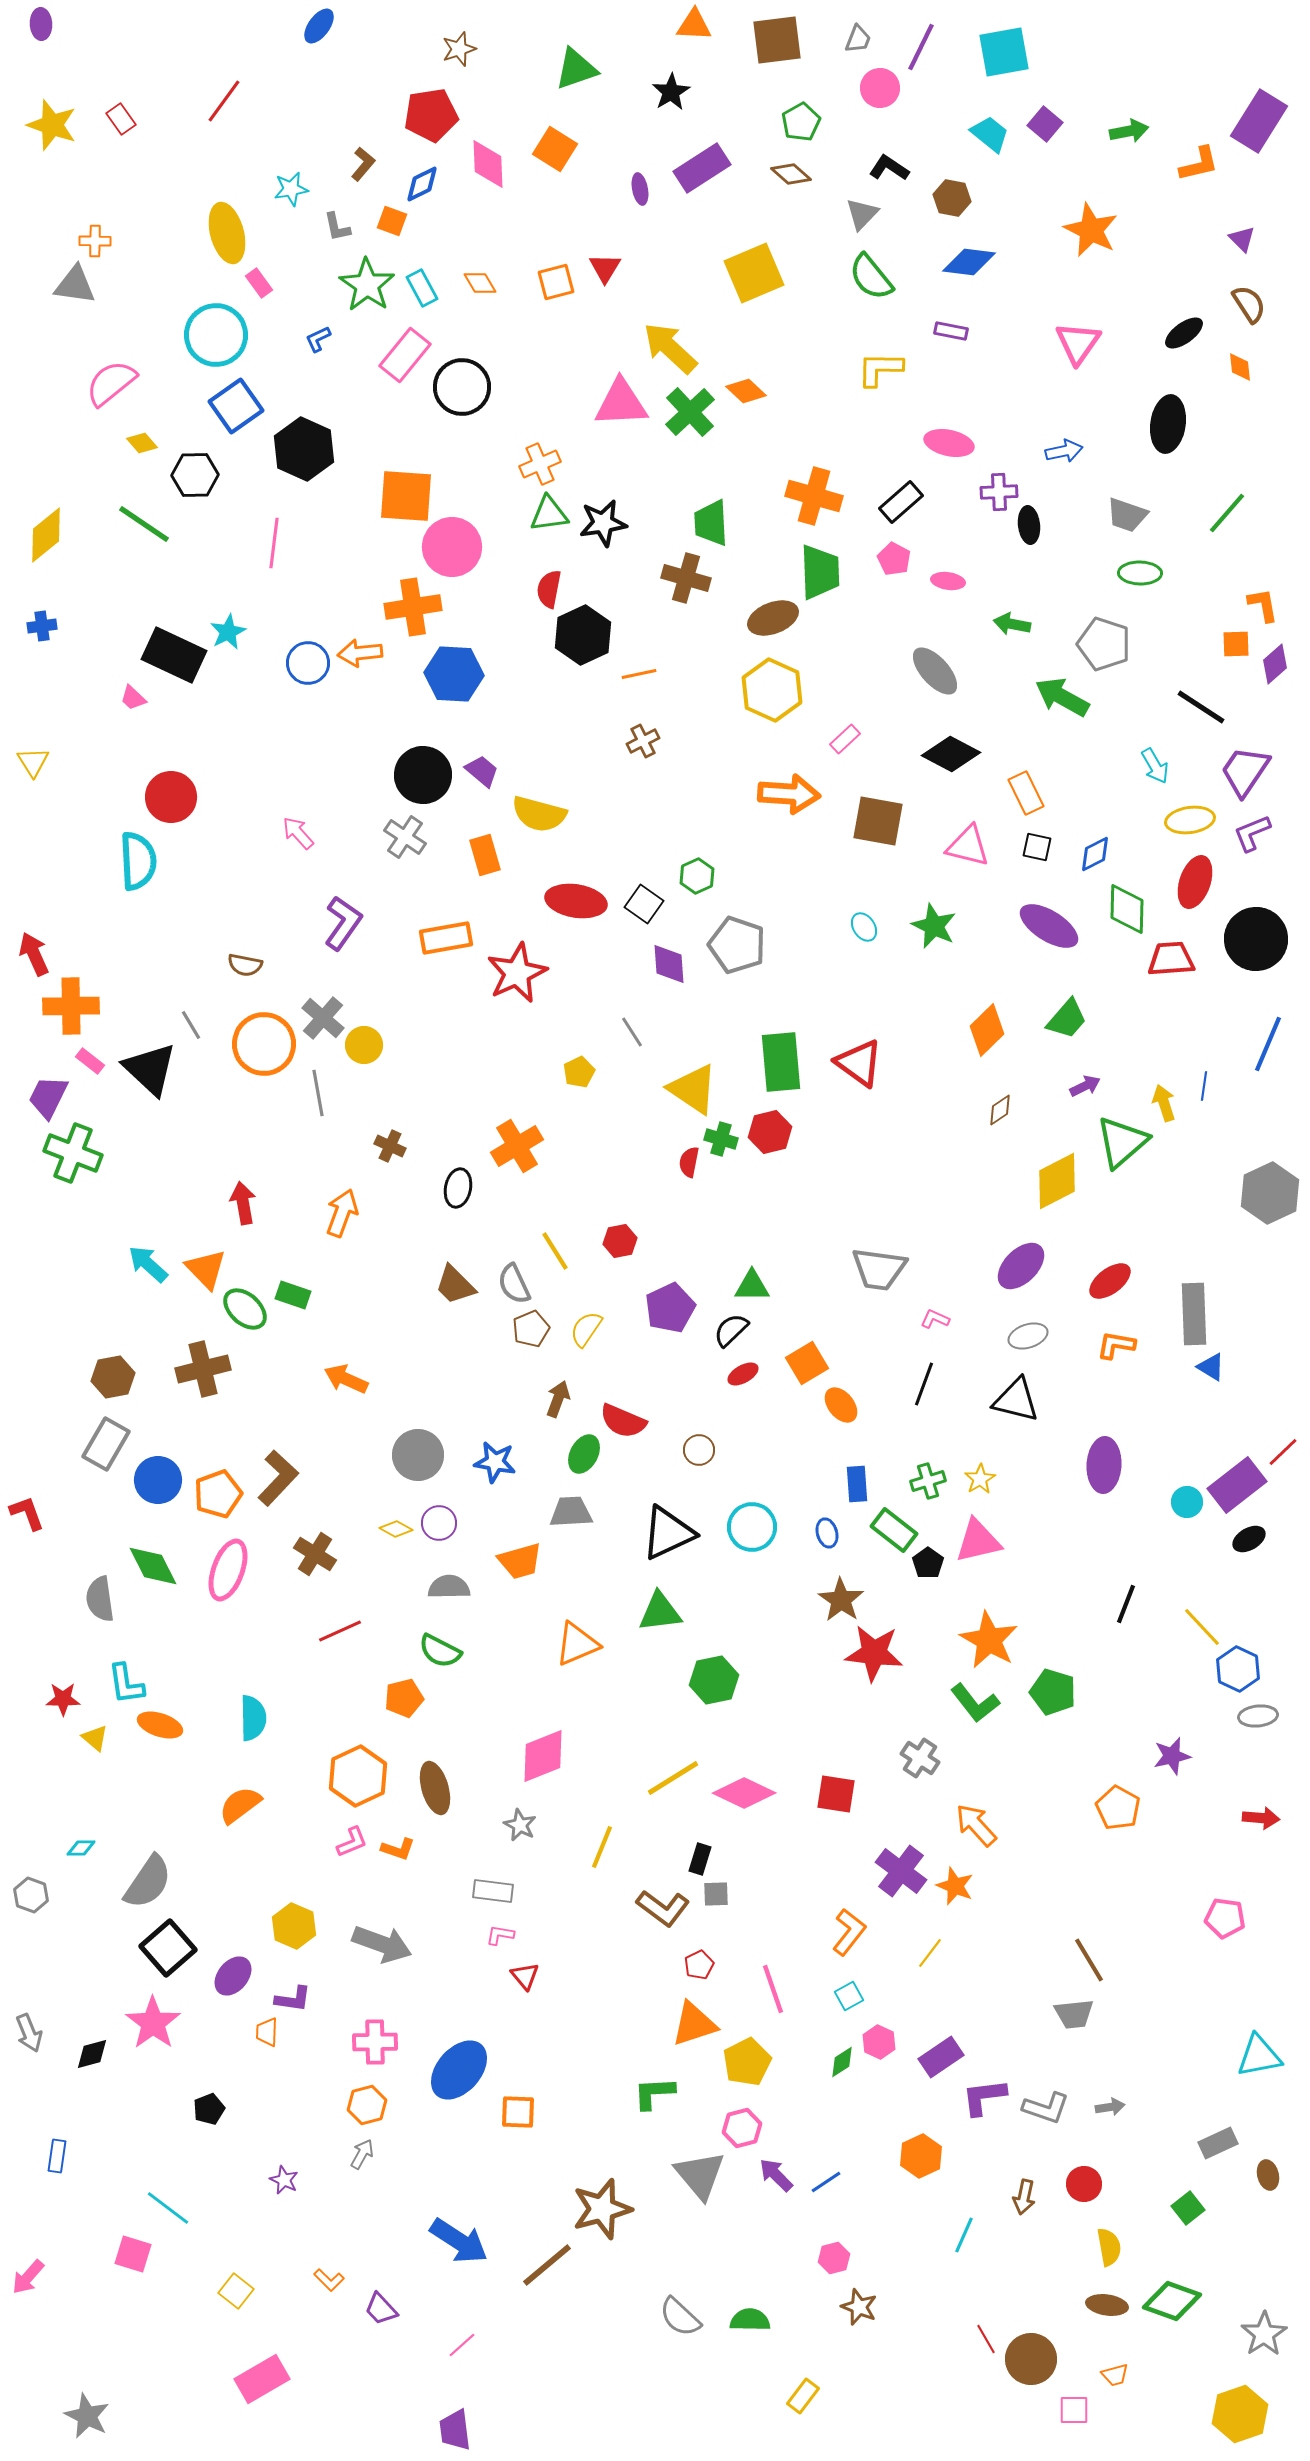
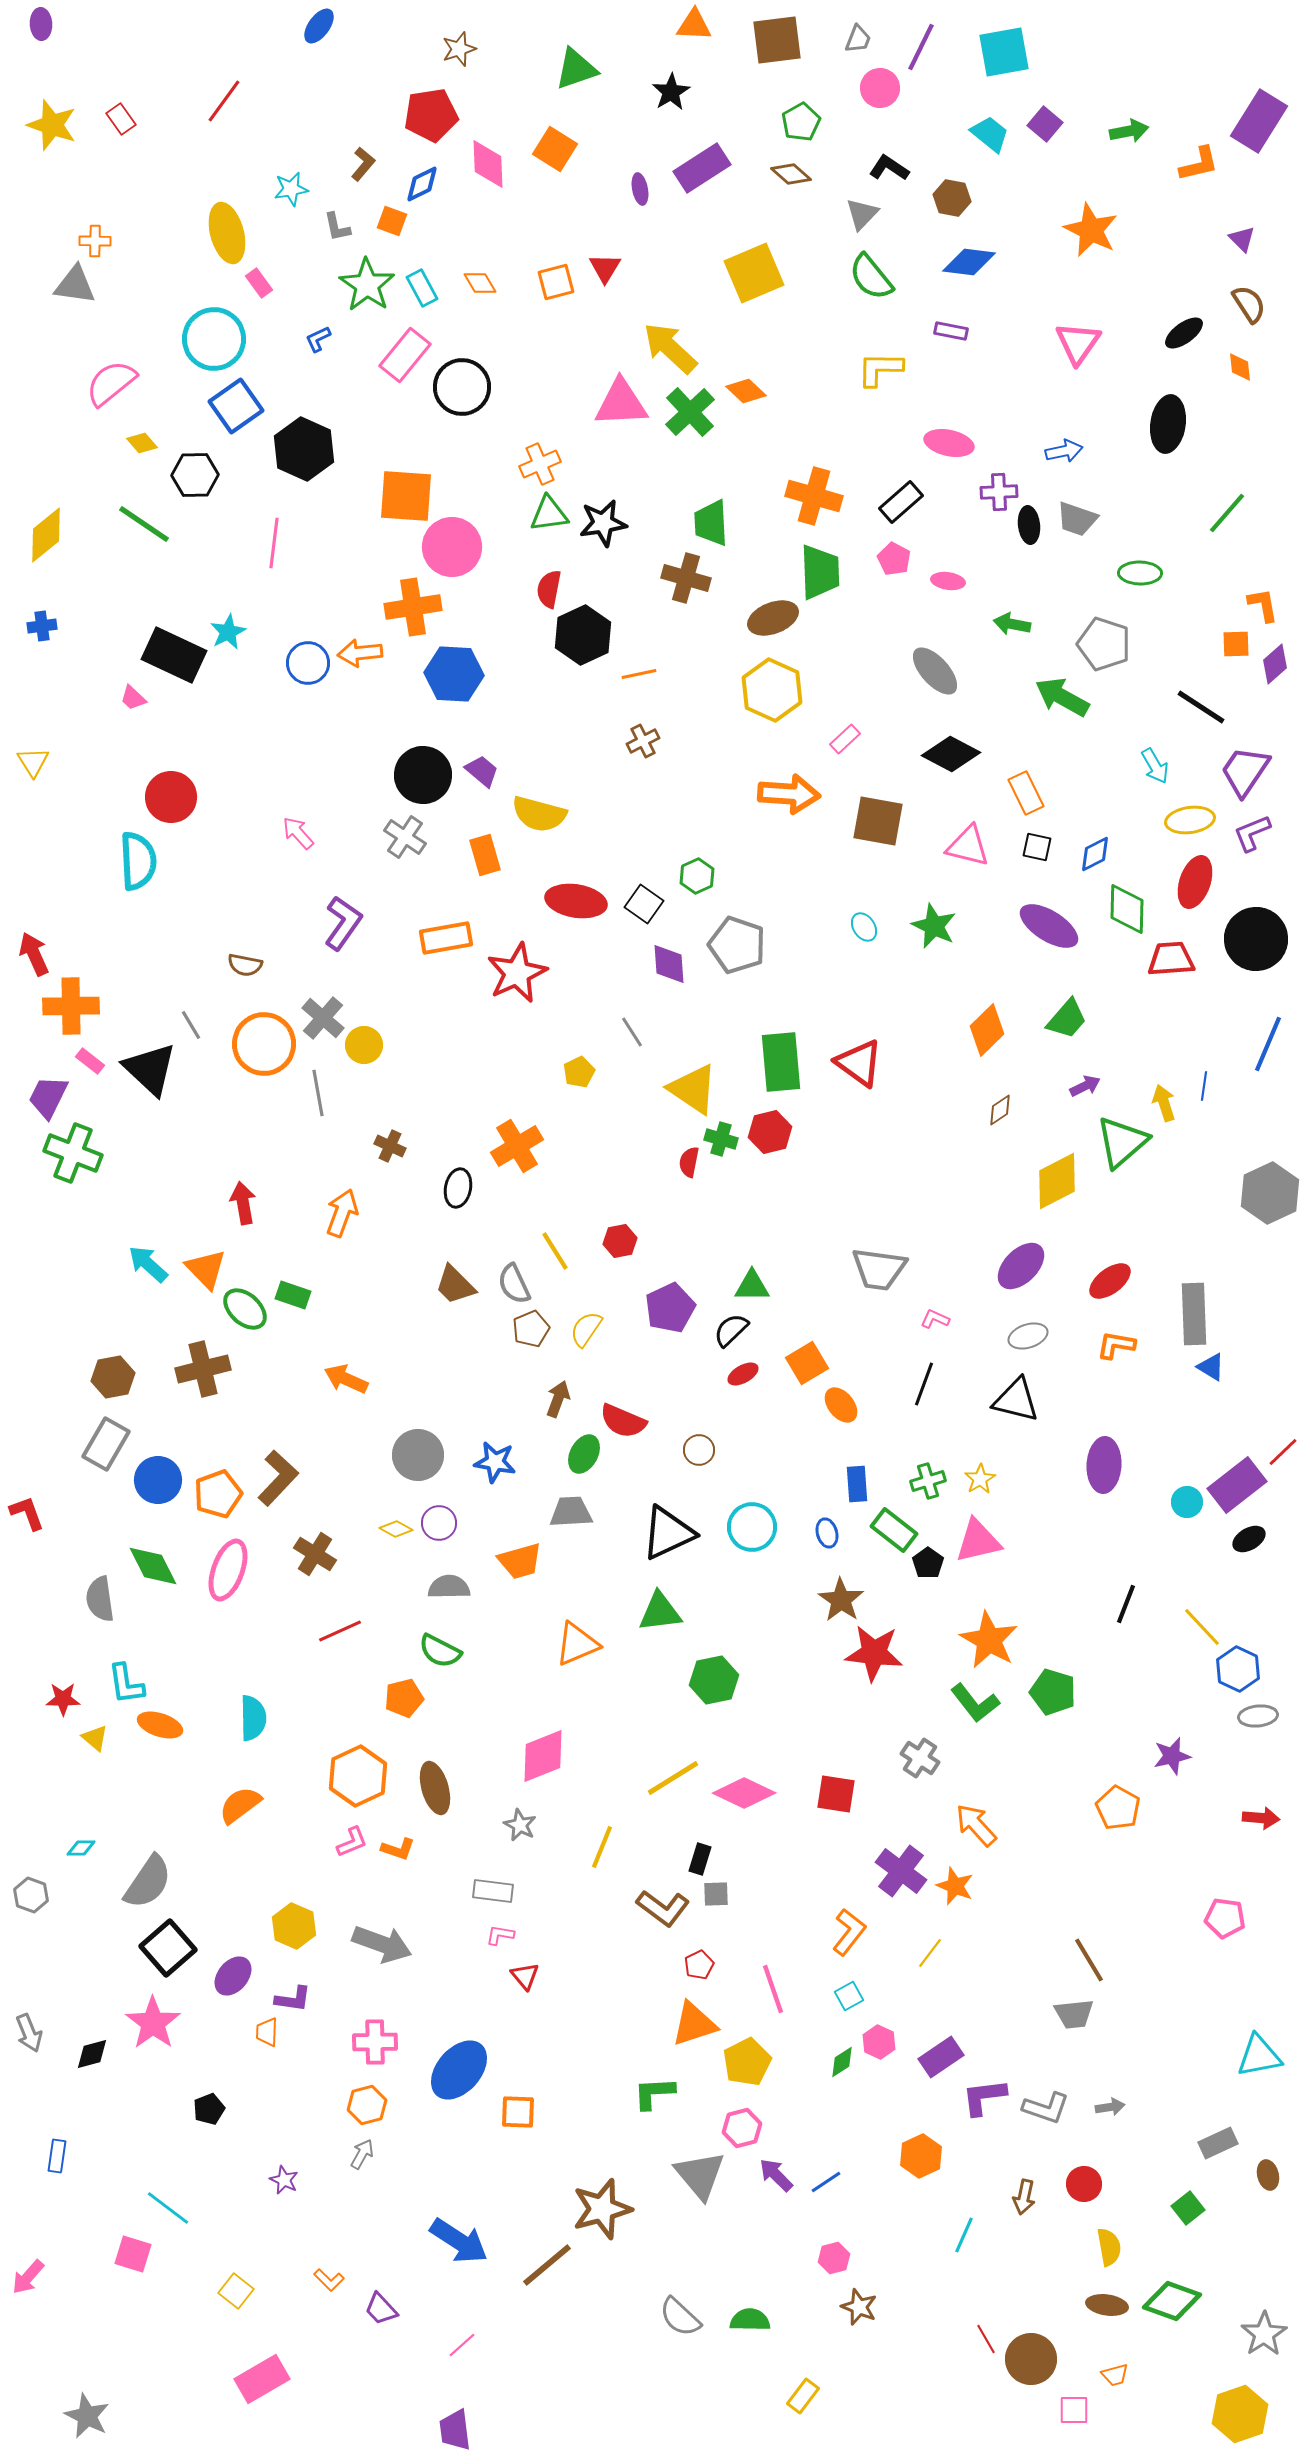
cyan circle at (216, 335): moved 2 px left, 4 px down
gray trapezoid at (1127, 515): moved 50 px left, 4 px down
